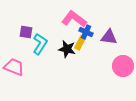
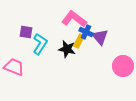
purple triangle: moved 9 px left; rotated 42 degrees clockwise
yellow rectangle: moved 1 px left, 2 px up
